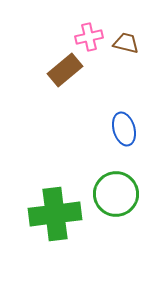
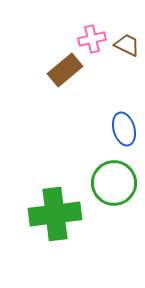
pink cross: moved 3 px right, 2 px down
brown trapezoid: moved 1 px right, 2 px down; rotated 12 degrees clockwise
green circle: moved 2 px left, 11 px up
